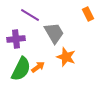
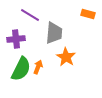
orange rectangle: rotated 48 degrees counterclockwise
gray trapezoid: rotated 35 degrees clockwise
orange star: rotated 12 degrees clockwise
orange arrow: rotated 32 degrees counterclockwise
